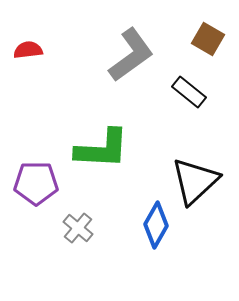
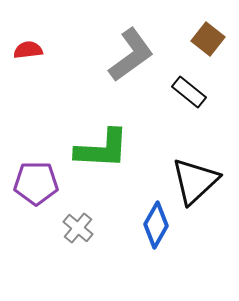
brown square: rotated 8 degrees clockwise
